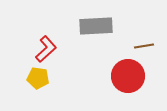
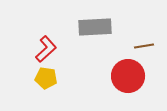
gray rectangle: moved 1 px left, 1 px down
yellow pentagon: moved 8 px right
